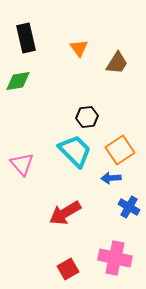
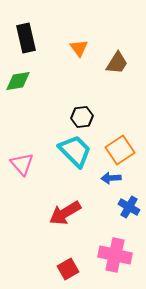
black hexagon: moved 5 px left
pink cross: moved 3 px up
